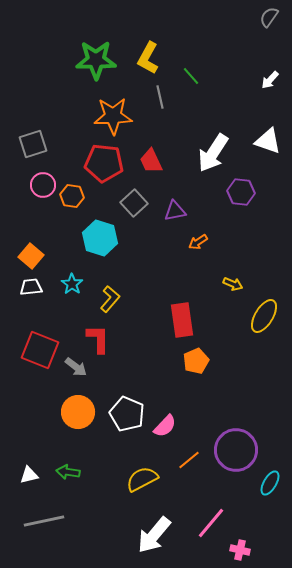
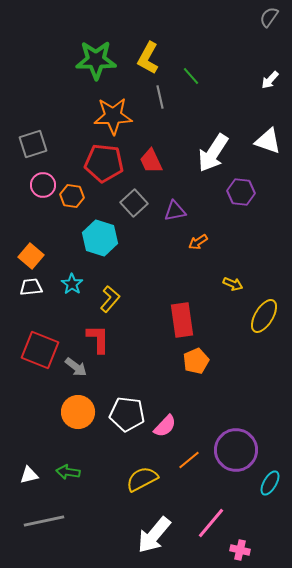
white pentagon at (127, 414): rotated 16 degrees counterclockwise
